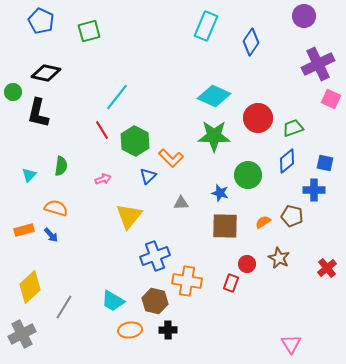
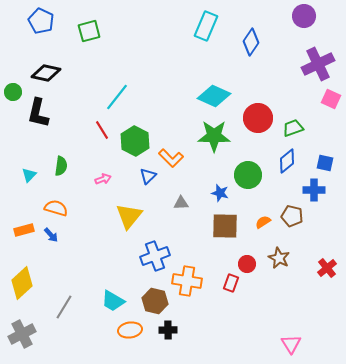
yellow diamond at (30, 287): moved 8 px left, 4 px up
